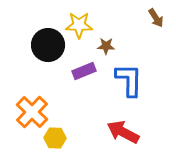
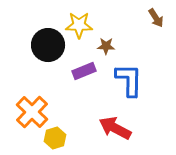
red arrow: moved 8 px left, 4 px up
yellow hexagon: rotated 20 degrees counterclockwise
